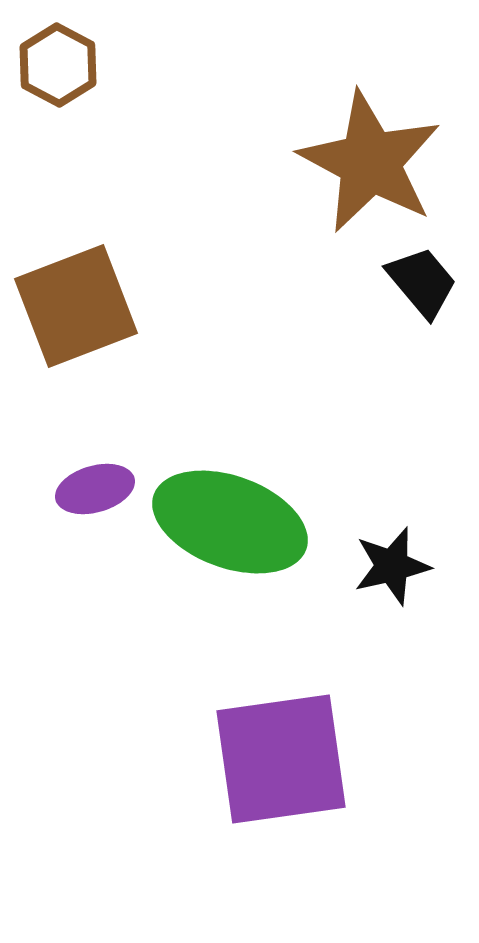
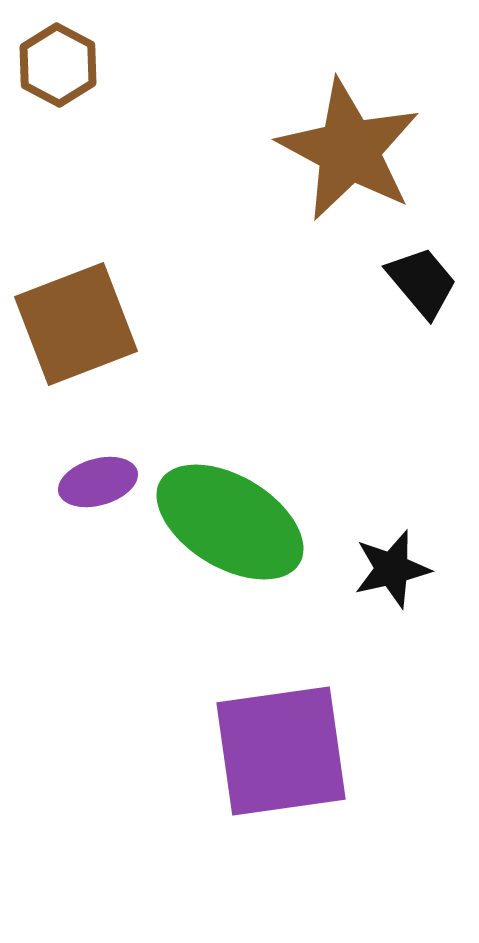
brown star: moved 21 px left, 12 px up
brown square: moved 18 px down
purple ellipse: moved 3 px right, 7 px up
green ellipse: rotated 11 degrees clockwise
black star: moved 3 px down
purple square: moved 8 px up
